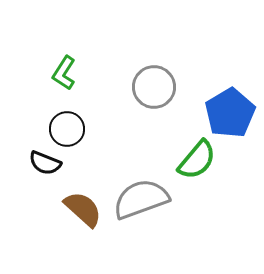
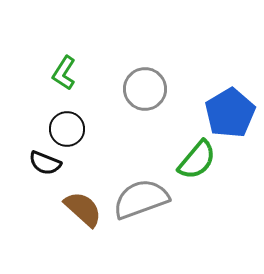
gray circle: moved 9 px left, 2 px down
